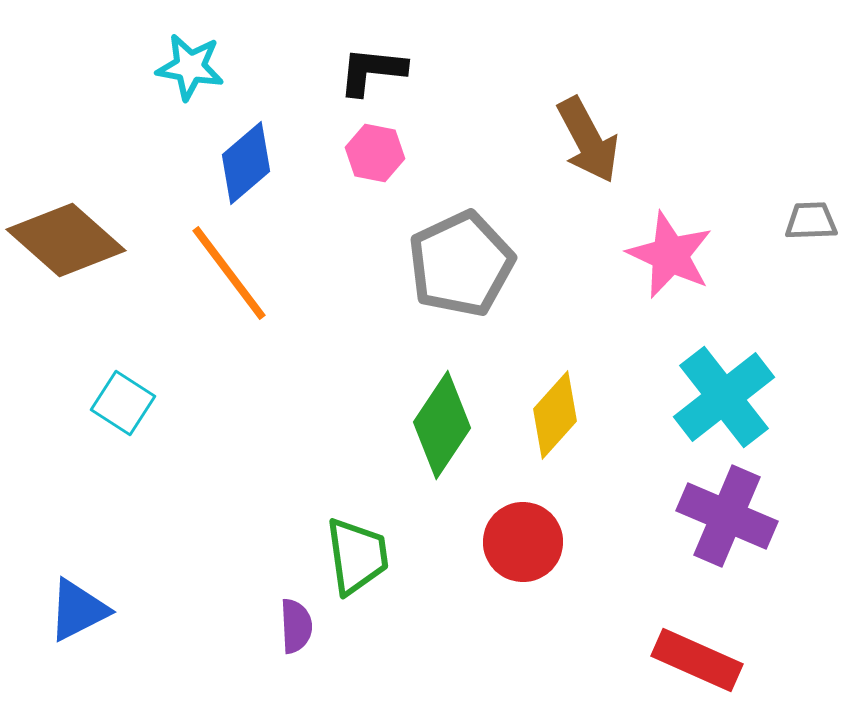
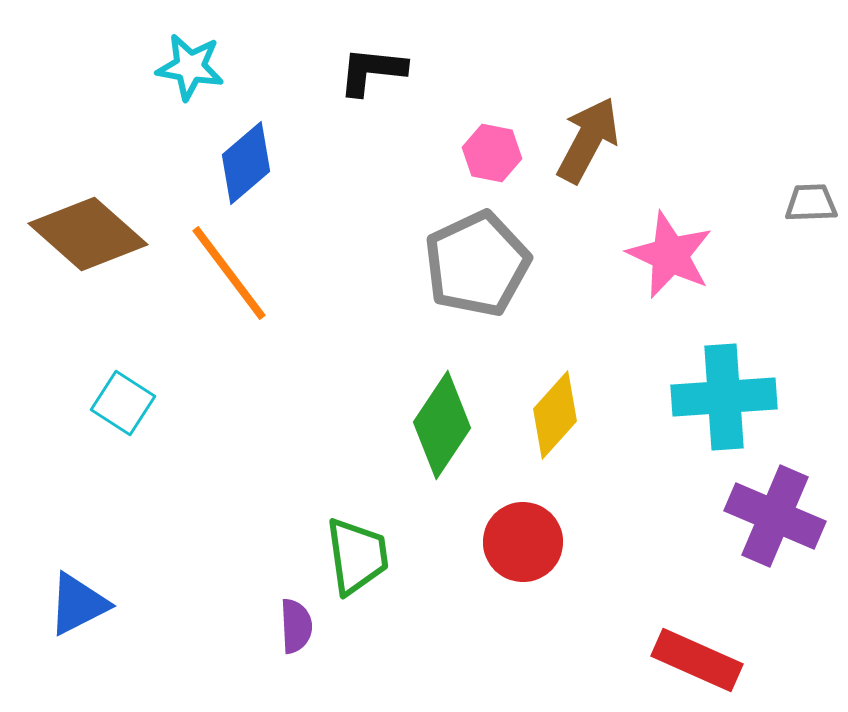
brown arrow: rotated 124 degrees counterclockwise
pink hexagon: moved 117 px right
gray trapezoid: moved 18 px up
brown diamond: moved 22 px right, 6 px up
gray pentagon: moved 16 px right
cyan cross: rotated 34 degrees clockwise
purple cross: moved 48 px right
blue triangle: moved 6 px up
